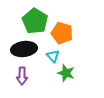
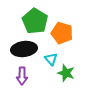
cyan triangle: moved 2 px left, 3 px down
